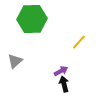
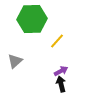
yellow line: moved 22 px left, 1 px up
black arrow: moved 3 px left
